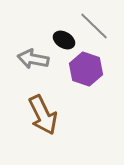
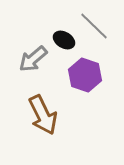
gray arrow: rotated 52 degrees counterclockwise
purple hexagon: moved 1 px left, 6 px down
